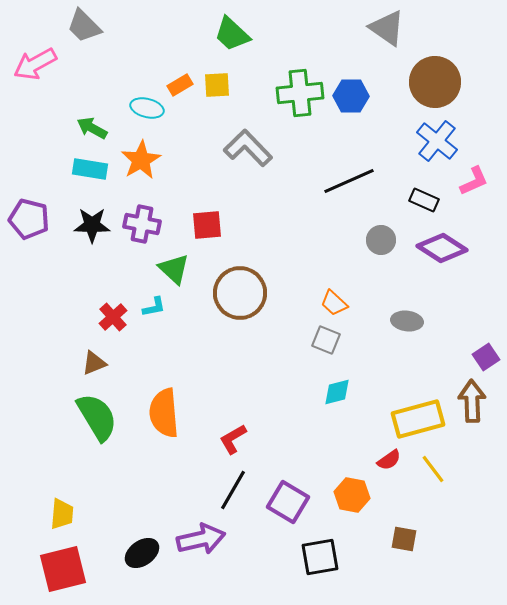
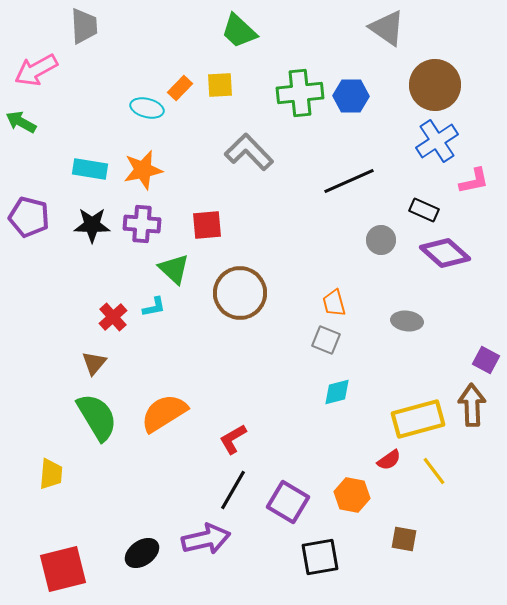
gray trapezoid at (84, 26): rotated 138 degrees counterclockwise
green trapezoid at (232, 34): moved 7 px right, 3 px up
pink arrow at (35, 64): moved 1 px right, 6 px down
brown circle at (435, 82): moved 3 px down
orange rectangle at (180, 85): moved 3 px down; rotated 15 degrees counterclockwise
yellow square at (217, 85): moved 3 px right
green arrow at (92, 128): moved 71 px left, 6 px up
blue cross at (437, 141): rotated 18 degrees clockwise
gray L-shape at (248, 148): moved 1 px right, 4 px down
orange star at (141, 160): moved 2 px right, 10 px down; rotated 18 degrees clockwise
pink L-shape at (474, 181): rotated 12 degrees clockwise
black rectangle at (424, 200): moved 10 px down
purple pentagon at (29, 219): moved 2 px up
purple cross at (142, 224): rotated 6 degrees counterclockwise
purple diamond at (442, 248): moved 3 px right, 5 px down; rotated 9 degrees clockwise
orange trapezoid at (334, 303): rotated 32 degrees clockwise
purple square at (486, 357): moved 3 px down; rotated 28 degrees counterclockwise
brown triangle at (94, 363): rotated 28 degrees counterclockwise
brown arrow at (472, 401): moved 4 px down
orange semicircle at (164, 413): rotated 63 degrees clockwise
yellow line at (433, 469): moved 1 px right, 2 px down
yellow trapezoid at (62, 514): moved 11 px left, 40 px up
purple arrow at (201, 539): moved 5 px right
